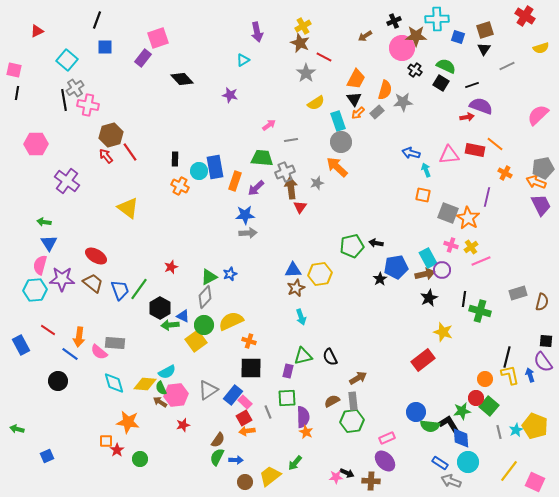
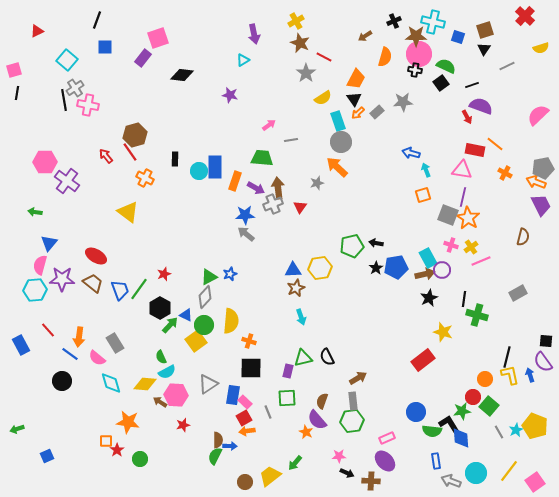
red cross at (525, 16): rotated 12 degrees clockwise
cyan cross at (437, 19): moved 4 px left, 3 px down; rotated 15 degrees clockwise
yellow cross at (303, 26): moved 7 px left, 5 px up
purple arrow at (257, 32): moved 3 px left, 2 px down
pink circle at (402, 48): moved 17 px right, 6 px down
pink square at (14, 70): rotated 28 degrees counterclockwise
black cross at (415, 70): rotated 24 degrees counterclockwise
black diamond at (182, 79): moved 4 px up; rotated 40 degrees counterclockwise
black square at (441, 83): rotated 21 degrees clockwise
orange semicircle at (385, 90): moved 33 px up
yellow semicircle at (316, 103): moved 7 px right, 5 px up
red arrow at (467, 117): rotated 72 degrees clockwise
brown hexagon at (111, 135): moved 24 px right
pink hexagon at (36, 144): moved 9 px right, 18 px down
pink triangle at (449, 155): moved 13 px right, 15 px down; rotated 15 degrees clockwise
blue rectangle at (215, 167): rotated 10 degrees clockwise
gray cross at (285, 172): moved 12 px left, 32 px down
orange cross at (180, 186): moved 35 px left, 8 px up
purple arrow at (256, 188): rotated 108 degrees counterclockwise
brown arrow at (291, 188): moved 13 px left
orange square at (423, 195): rotated 28 degrees counterclockwise
purple line at (487, 197): moved 24 px left
yellow triangle at (128, 208): moved 4 px down
gray square at (448, 213): moved 2 px down
green arrow at (44, 222): moved 9 px left, 10 px up
gray arrow at (248, 233): moved 2 px left, 1 px down; rotated 138 degrees counterclockwise
blue triangle at (49, 243): rotated 12 degrees clockwise
red star at (171, 267): moved 7 px left, 7 px down
yellow hexagon at (320, 274): moved 6 px up
black star at (380, 279): moved 4 px left, 11 px up
gray rectangle at (518, 293): rotated 12 degrees counterclockwise
brown semicircle at (542, 302): moved 19 px left, 65 px up
green cross at (480, 311): moved 3 px left, 4 px down
blue triangle at (183, 316): moved 3 px right, 1 px up
yellow semicircle at (231, 321): rotated 120 degrees clockwise
green arrow at (170, 325): rotated 138 degrees clockwise
red line at (48, 330): rotated 14 degrees clockwise
gray rectangle at (115, 343): rotated 54 degrees clockwise
pink semicircle at (99, 352): moved 2 px left, 6 px down
green triangle at (303, 356): moved 2 px down
black semicircle at (330, 357): moved 3 px left
black circle at (58, 381): moved 4 px right
cyan diamond at (114, 383): moved 3 px left
green semicircle at (161, 388): moved 31 px up
gray triangle at (208, 390): moved 6 px up
pink hexagon at (176, 395): rotated 10 degrees clockwise
blue rectangle at (233, 395): rotated 30 degrees counterclockwise
red circle at (476, 398): moved 3 px left, 1 px up
brown semicircle at (332, 401): moved 10 px left; rotated 42 degrees counterclockwise
purple semicircle at (303, 417): moved 14 px right, 3 px down; rotated 140 degrees clockwise
green semicircle at (430, 426): moved 2 px right, 5 px down
green arrow at (17, 429): rotated 32 degrees counterclockwise
gray line at (499, 432): rotated 16 degrees counterclockwise
brown semicircle at (218, 440): rotated 35 degrees counterclockwise
green semicircle at (217, 457): moved 2 px left, 1 px up
blue arrow at (236, 460): moved 6 px left, 14 px up
cyan circle at (468, 462): moved 8 px right, 11 px down
blue rectangle at (440, 463): moved 4 px left, 2 px up; rotated 49 degrees clockwise
pink star at (336, 477): moved 3 px right, 21 px up
pink square at (535, 482): rotated 30 degrees clockwise
